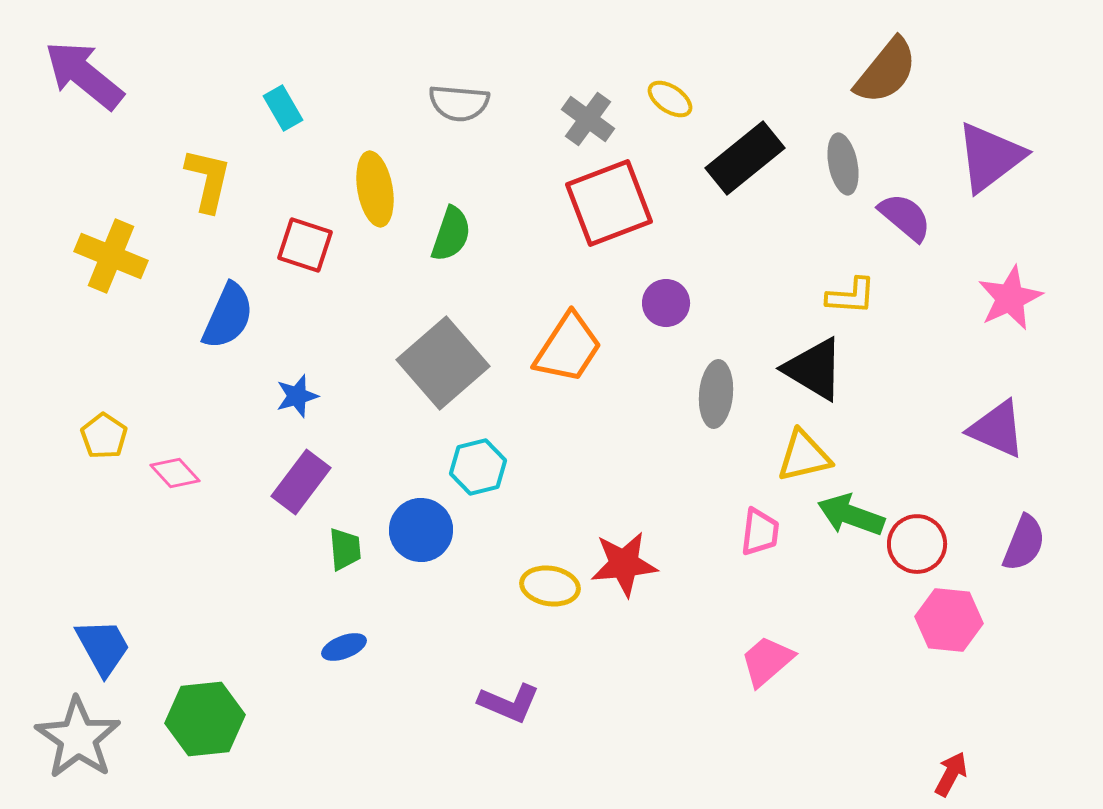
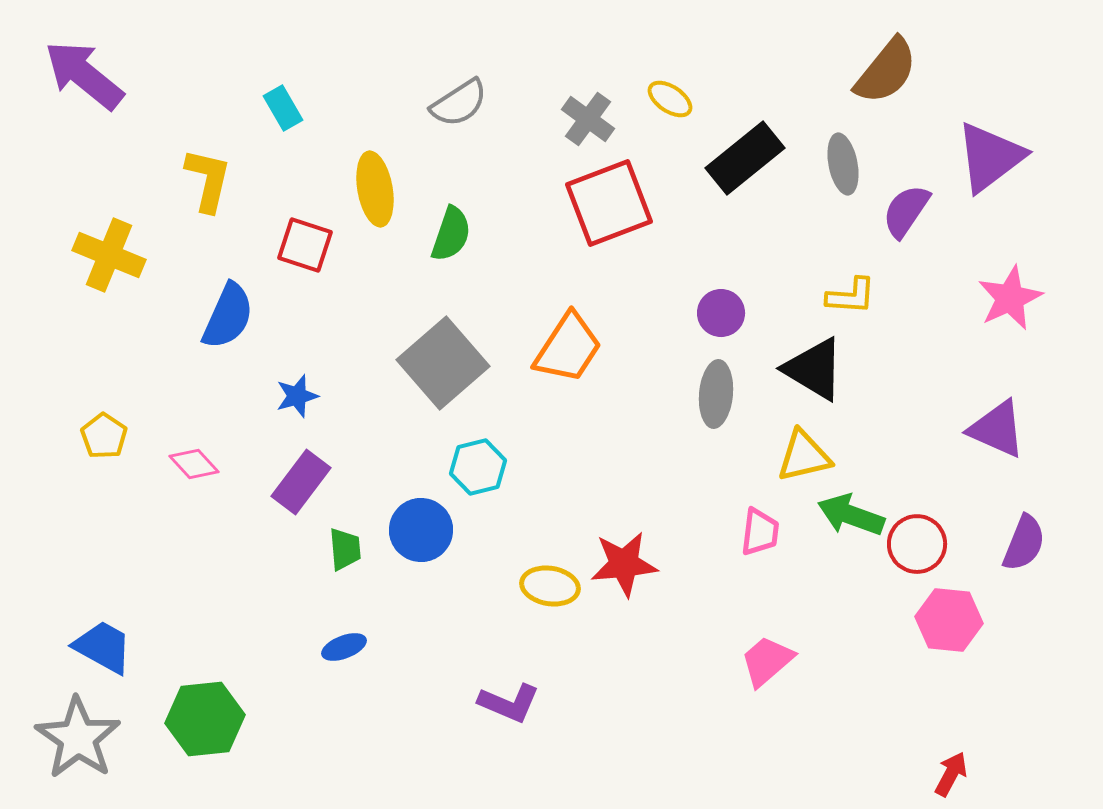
gray semicircle at (459, 103): rotated 38 degrees counterclockwise
purple semicircle at (905, 217): moved 1 px right, 6 px up; rotated 96 degrees counterclockwise
yellow cross at (111, 256): moved 2 px left, 1 px up
purple circle at (666, 303): moved 55 px right, 10 px down
pink diamond at (175, 473): moved 19 px right, 9 px up
blue trapezoid at (103, 647): rotated 32 degrees counterclockwise
